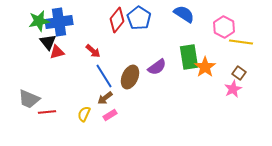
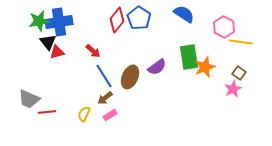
orange star: rotated 15 degrees clockwise
